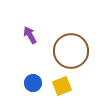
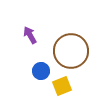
blue circle: moved 8 px right, 12 px up
